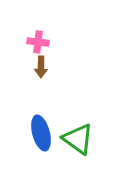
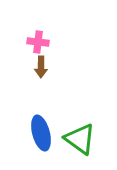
green triangle: moved 2 px right
